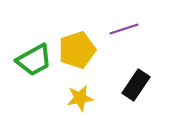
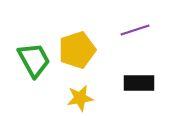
purple line: moved 11 px right, 1 px down
green trapezoid: rotated 90 degrees counterclockwise
black rectangle: moved 3 px right, 2 px up; rotated 56 degrees clockwise
